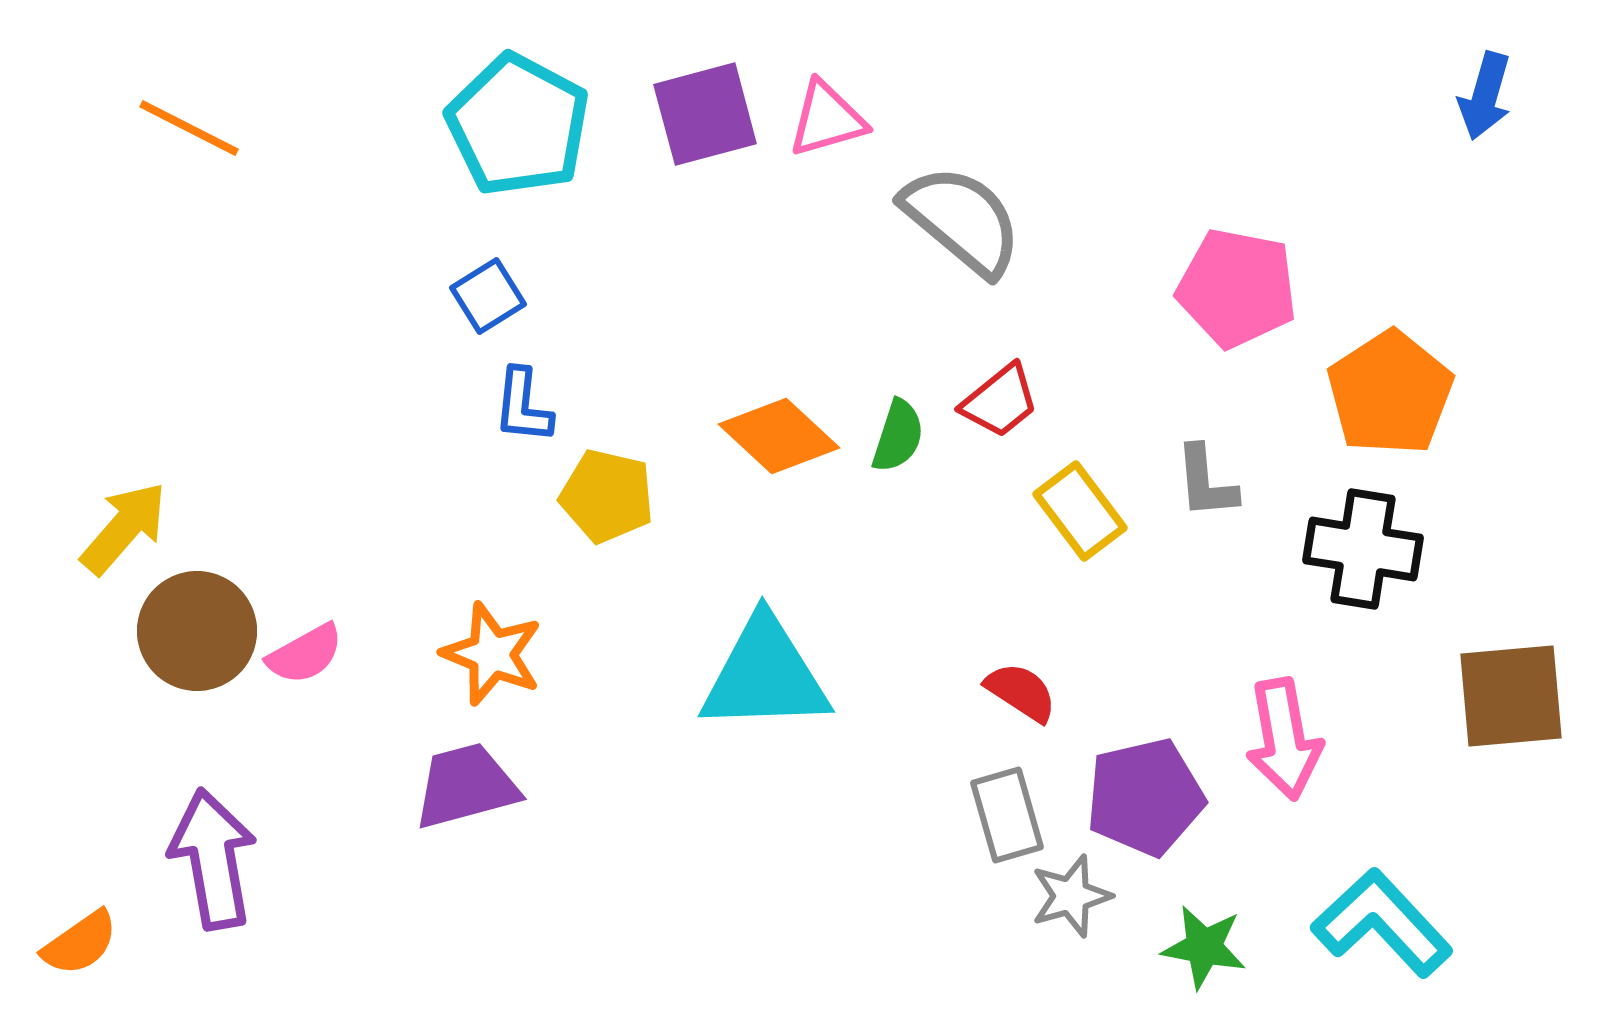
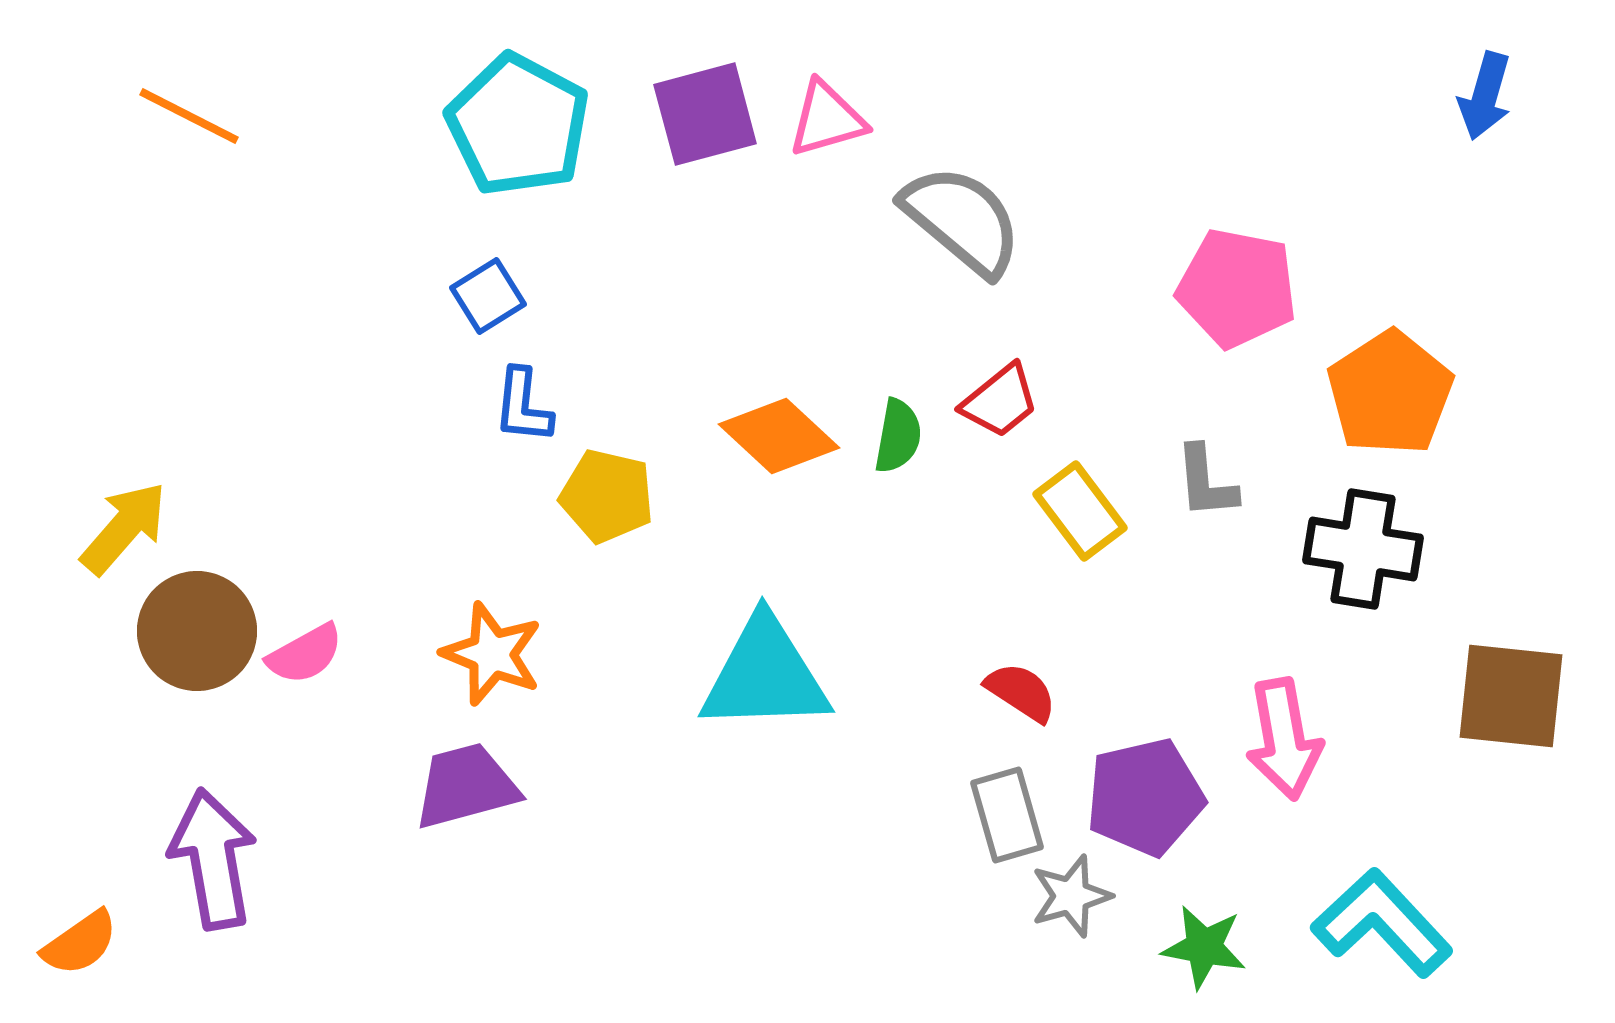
orange line: moved 12 px up
green semicircle: rotated 8 degrees counterclockwise
brown square: rotated 11 degrees clockwise
